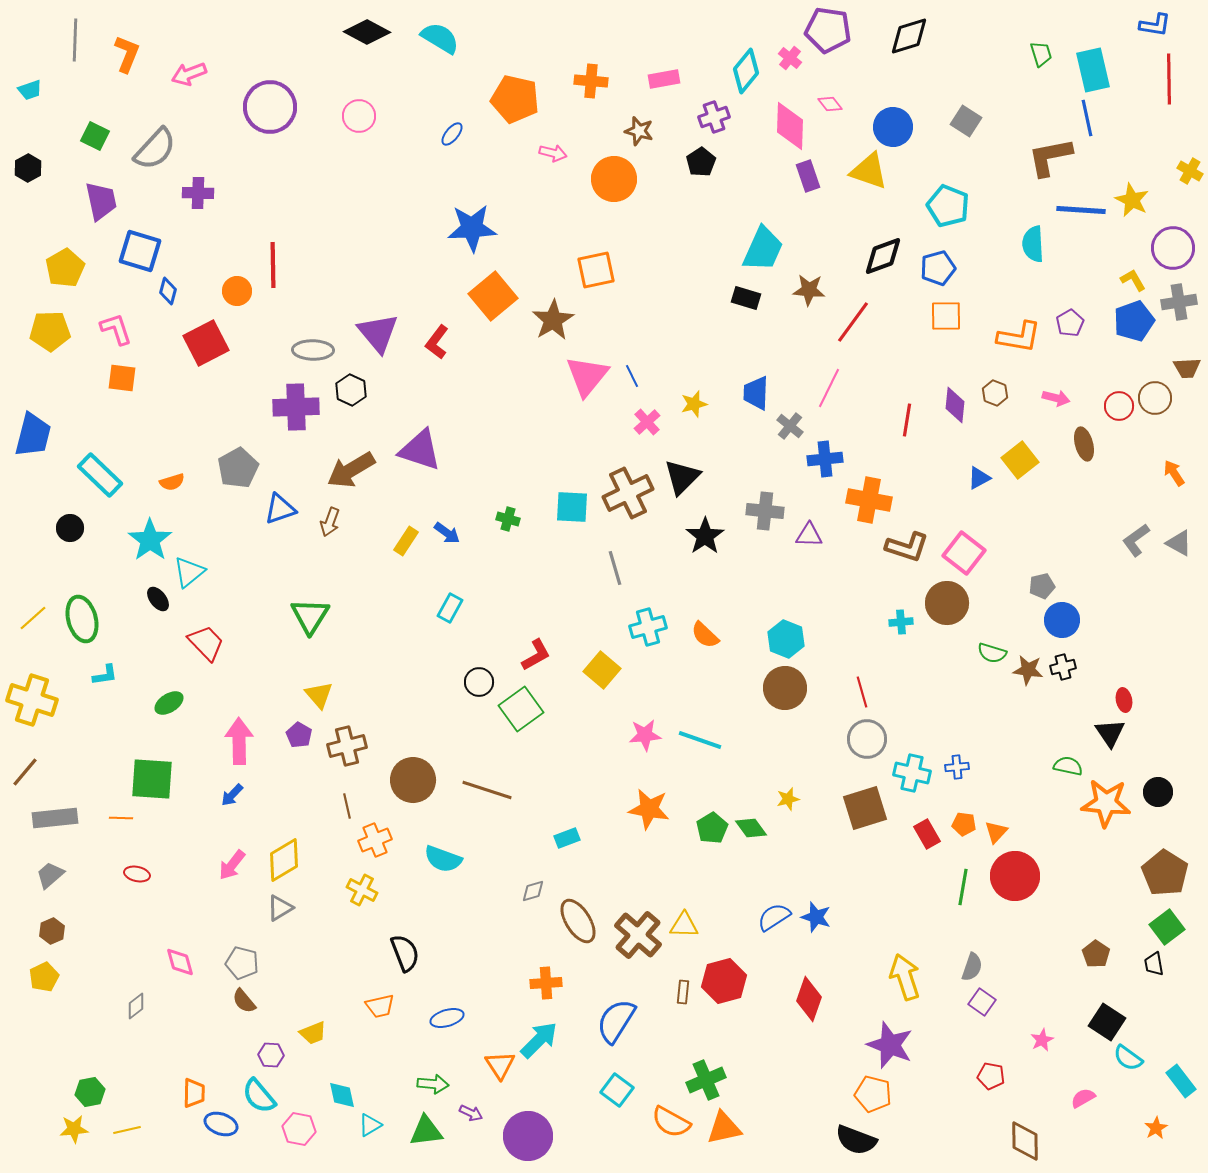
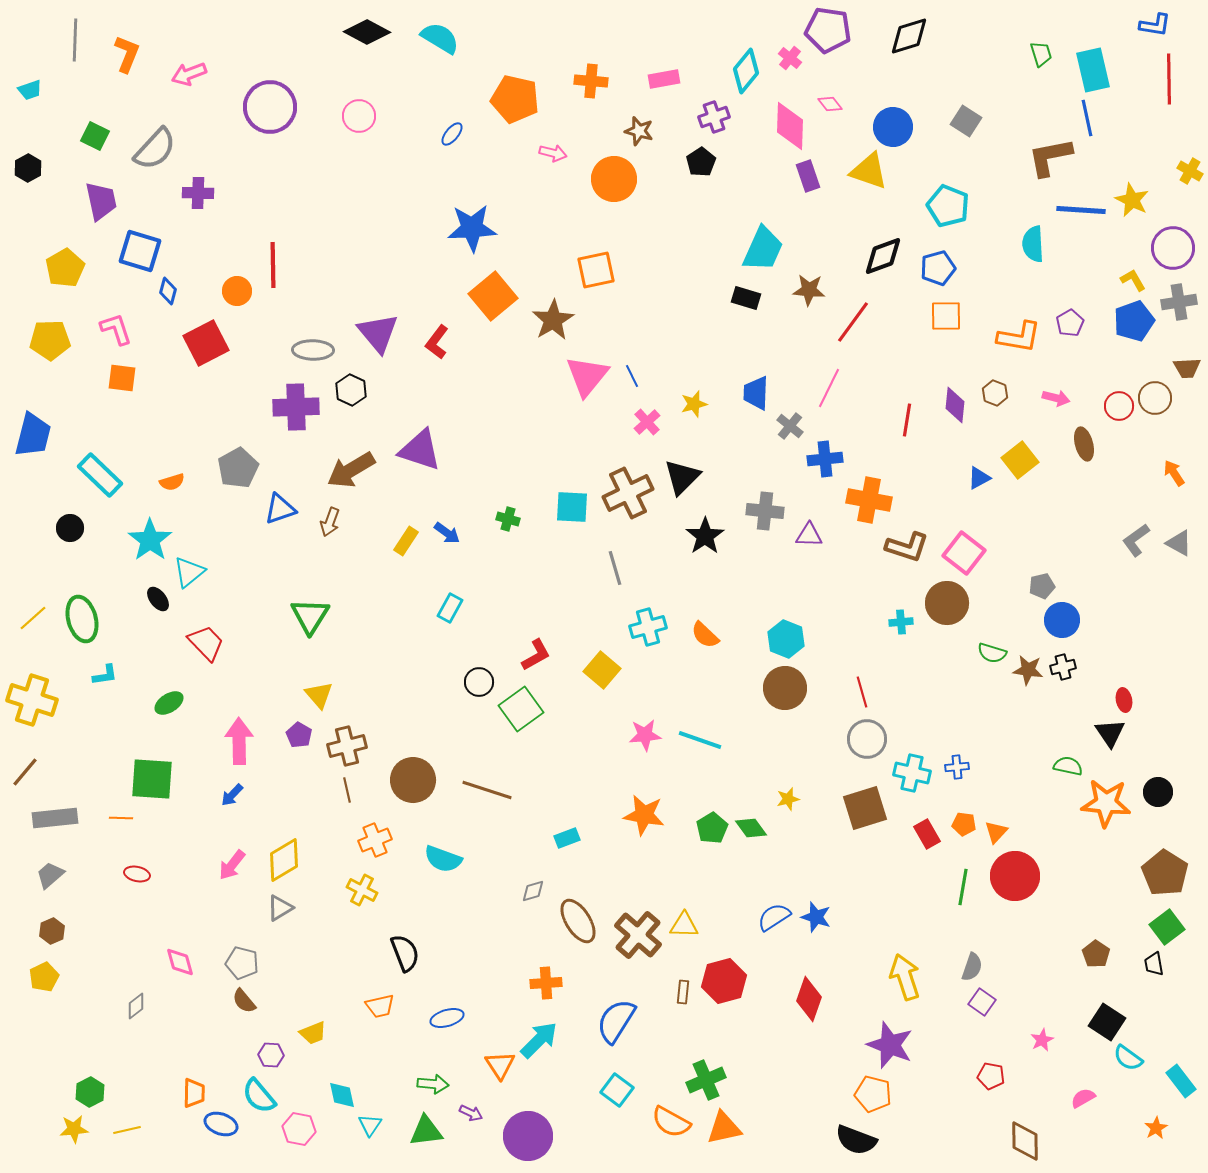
yellow pentagon at (50, 331): moved 9 px down
brown line at (347, 806): moved 16 px up
orange star at (649, 809): moved 5 px left, 6 px down
green hexagon at (90, 1092): rotated 16 degrees counterclockwise
cyan triangle at (370, 1125): rotated 25 degrees counterclockwise
